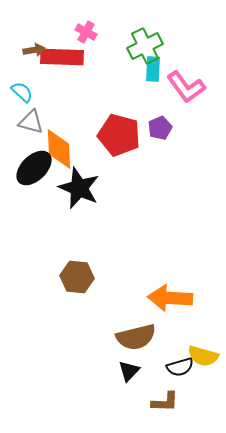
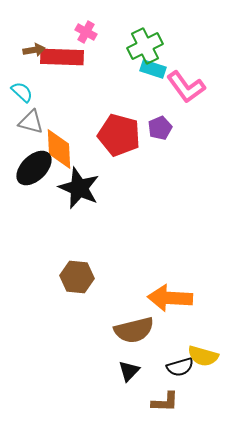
cyan rectangle: rotated 75 degrees counterclockwise
brown semicircle: moved 2 px left, 7 px up
